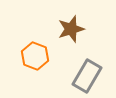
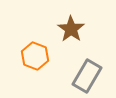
brown star: rotated 20 degrees counterclockwise
